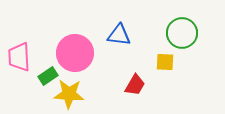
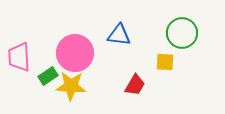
yellow star: moved 2 px right, 8 px up
